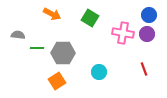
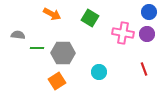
blue circle: moved 3 px up
